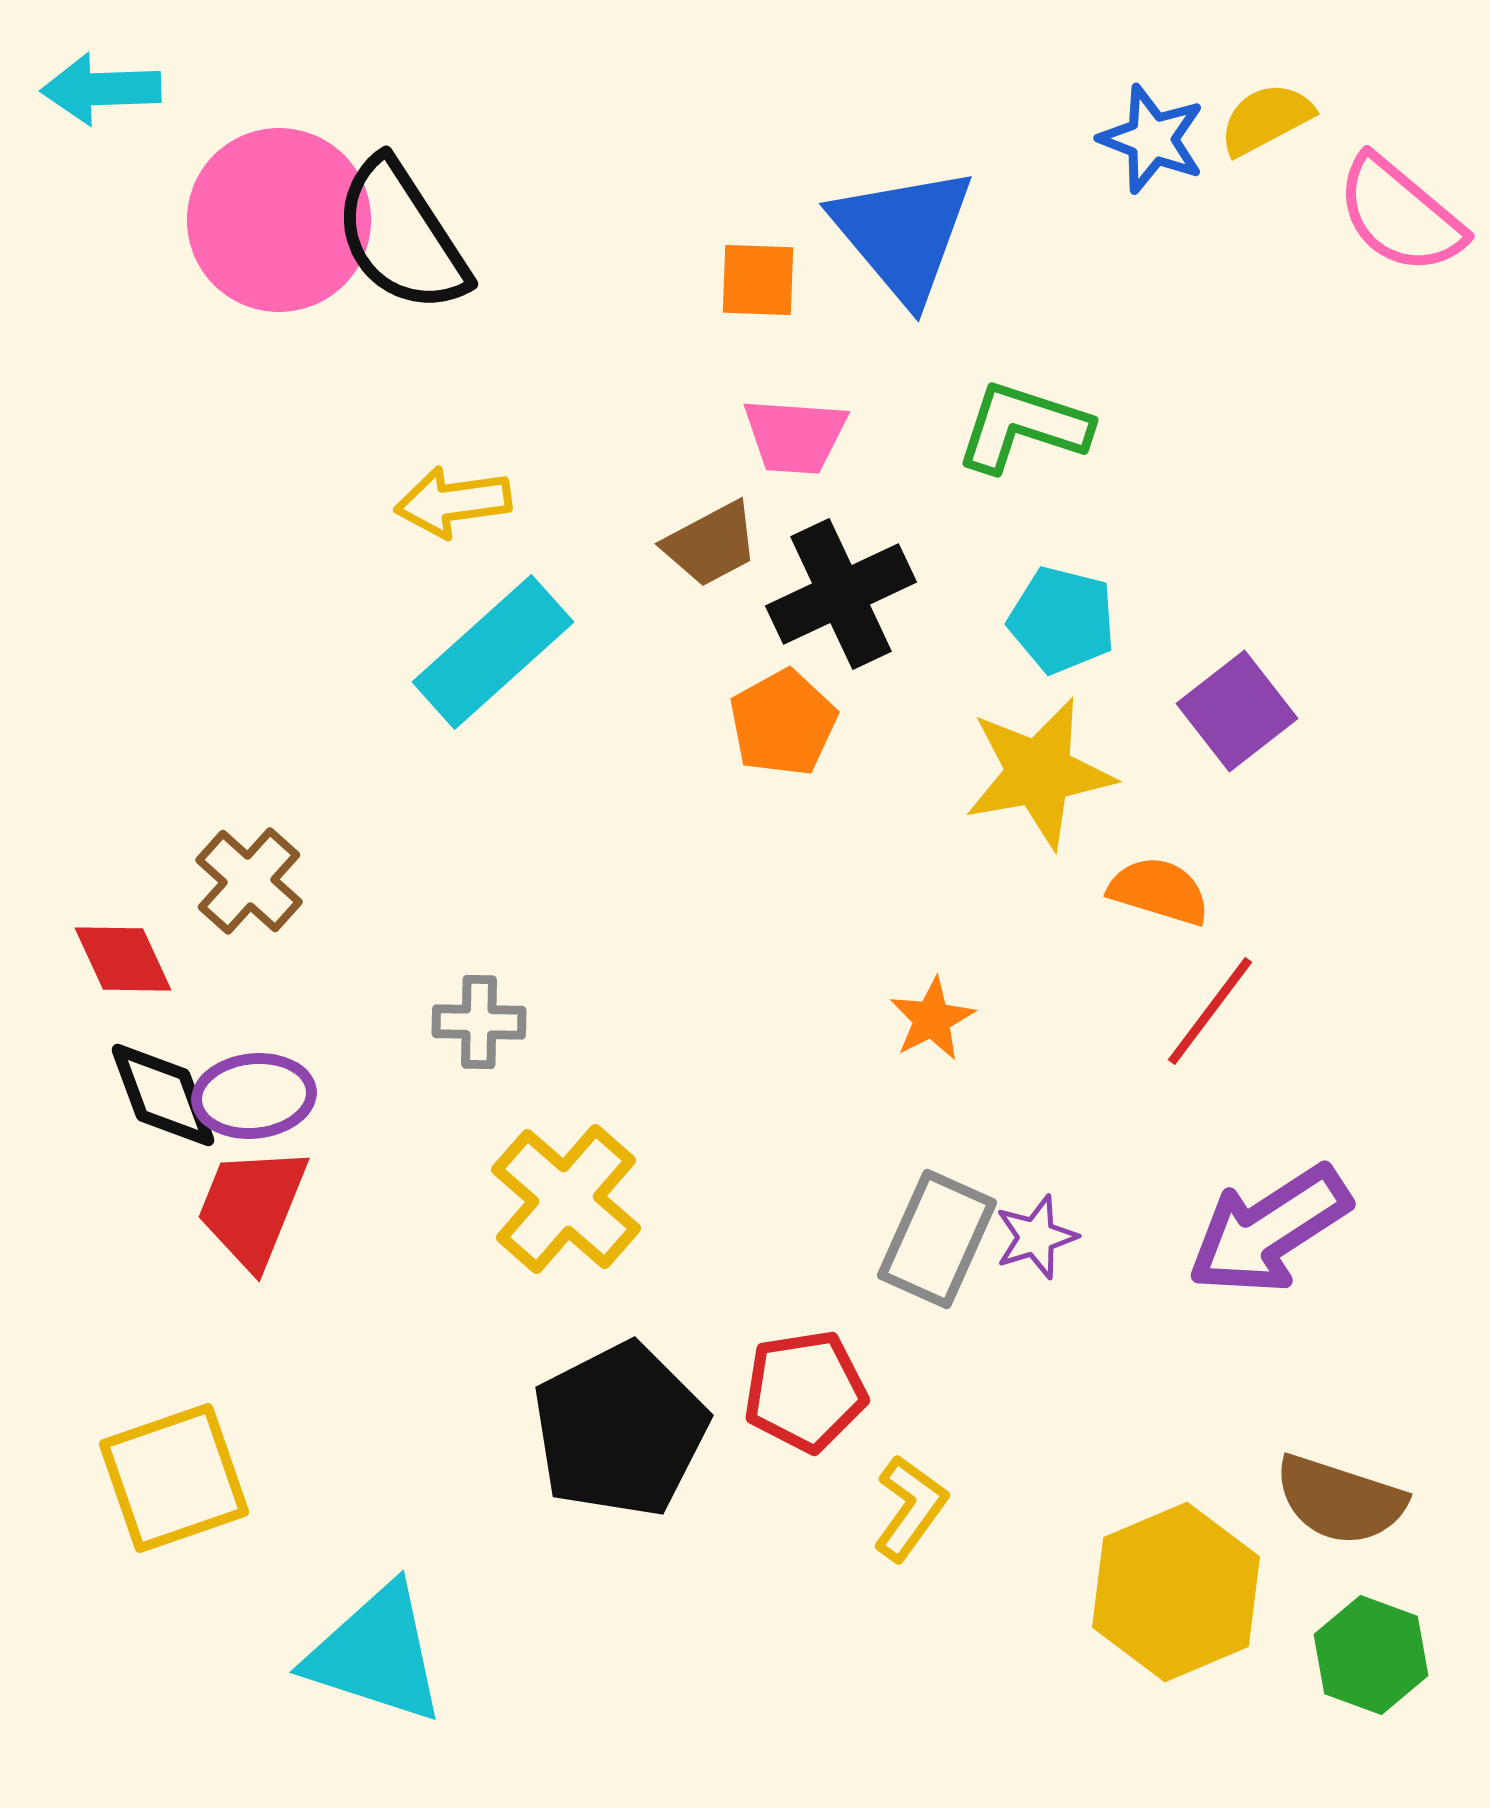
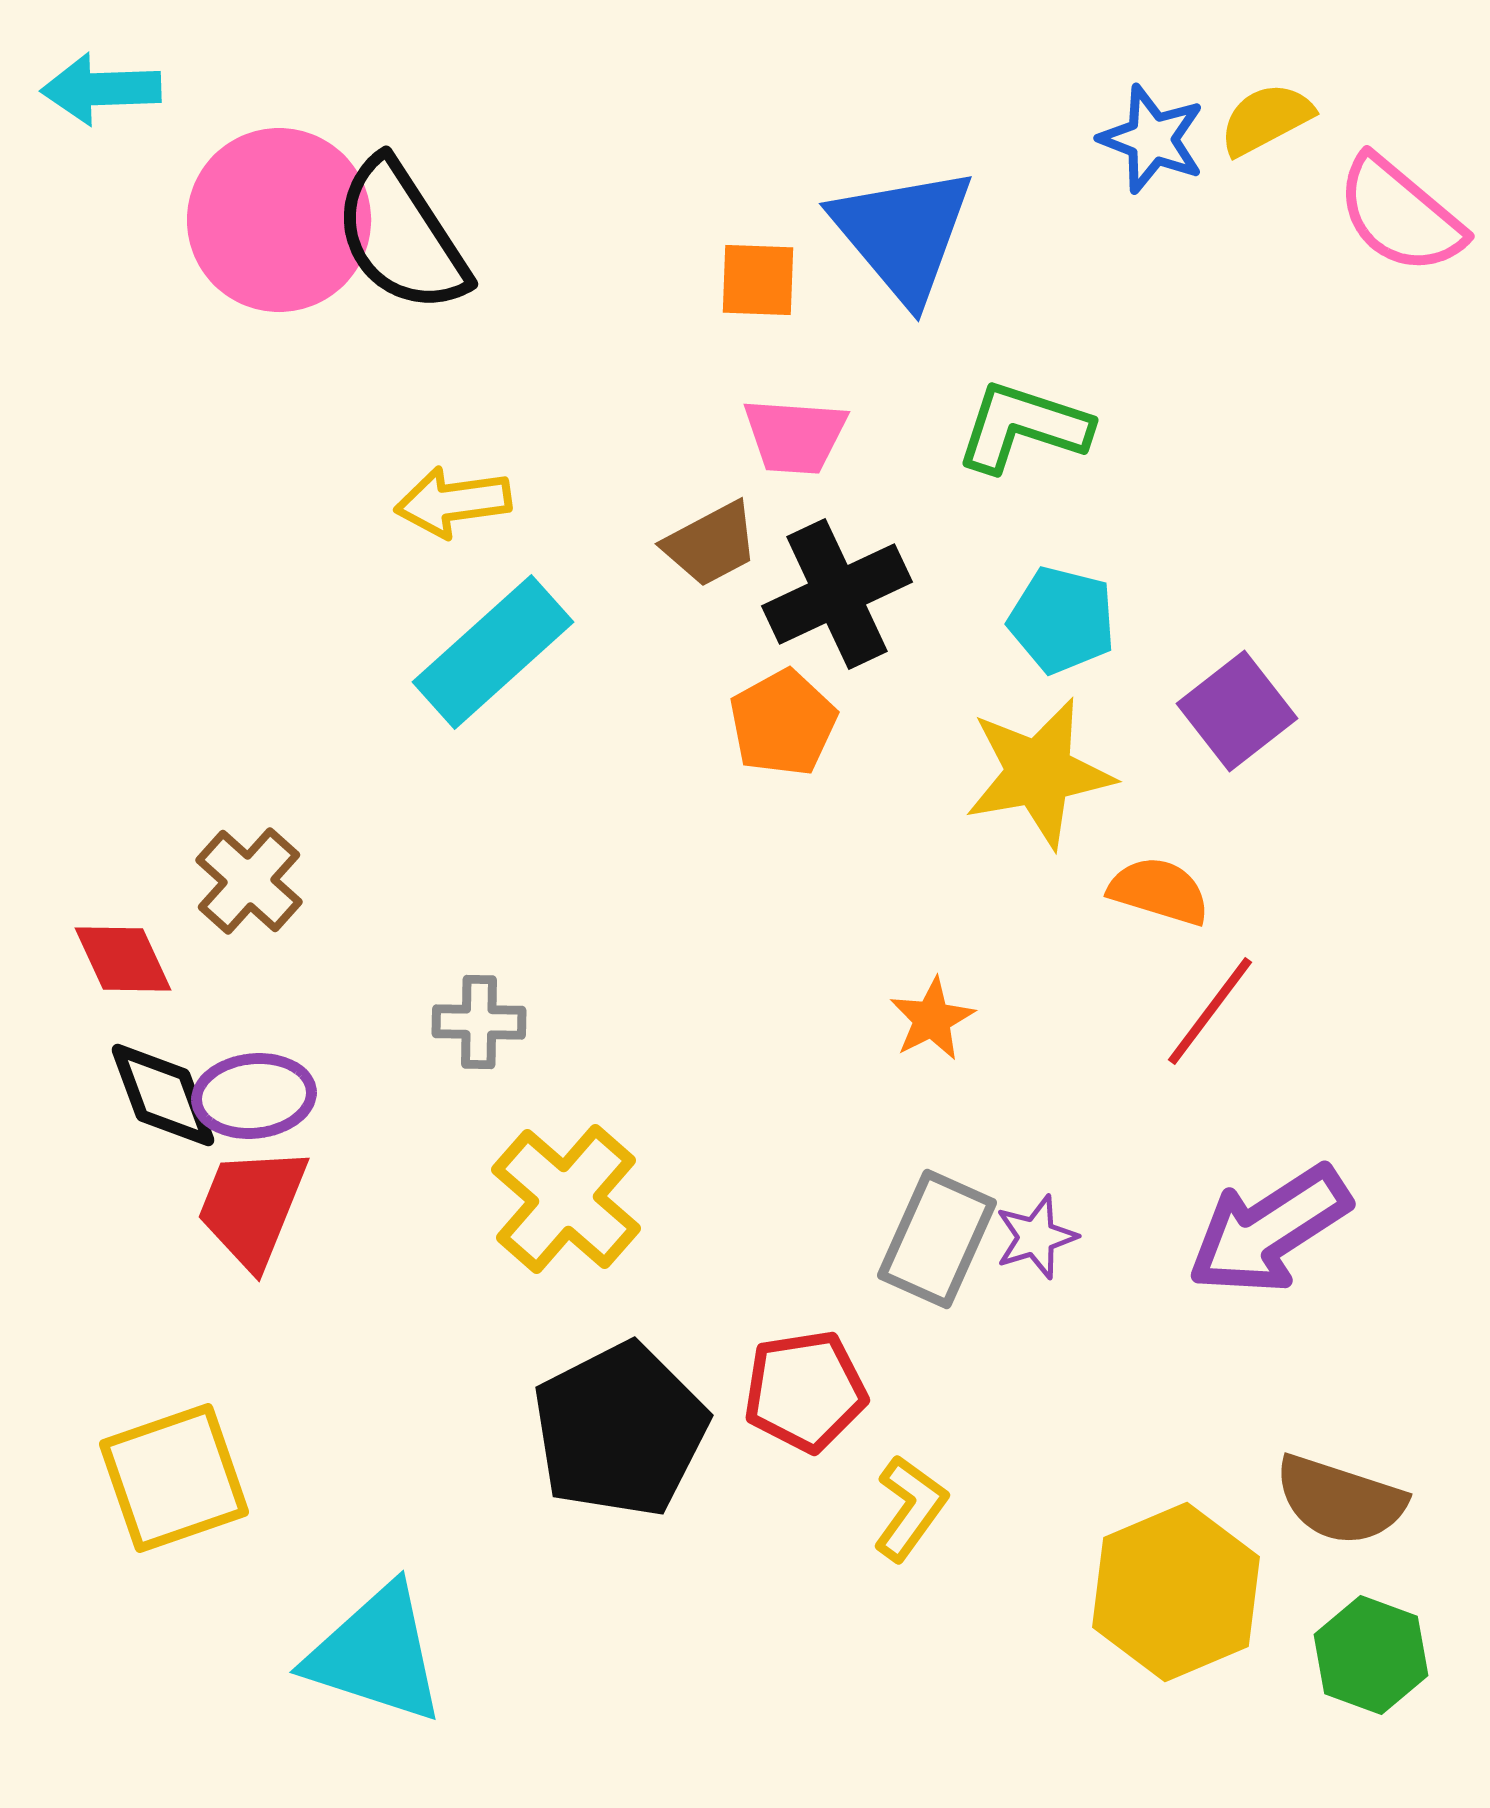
black cross: moved 4 px left
